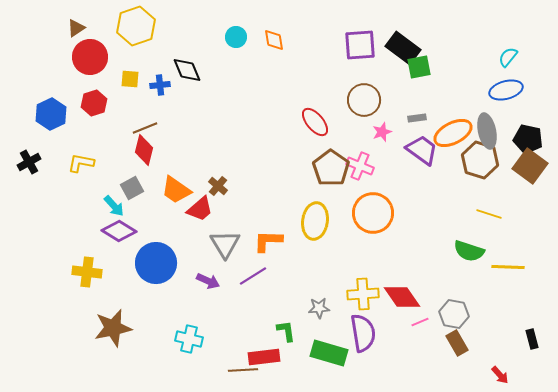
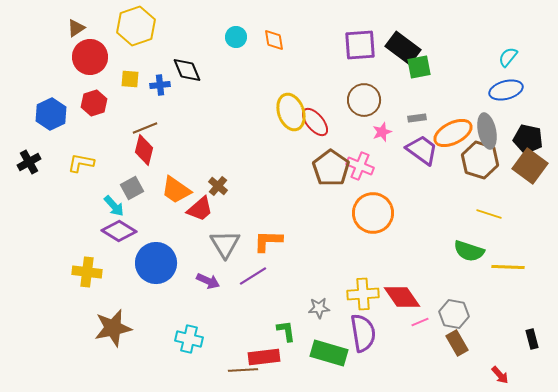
yellow ellipse at (315, 221): moved 24 px left, 109 px up; rotated 27 degrees counterclockwise
